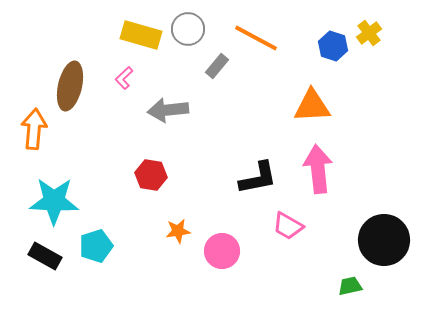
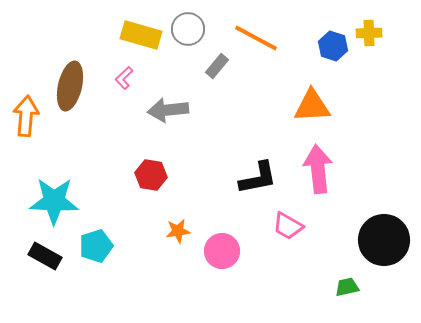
yellow cross: rotated 35 degrees clockwise
orange arrow: moved 8 px left, 13 px up
green trapezoid: moved 3 px left, 1 px down
